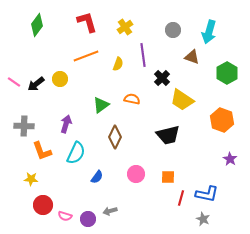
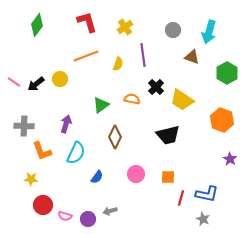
black cross: moved 6 px left, 9 px down
